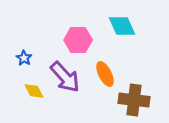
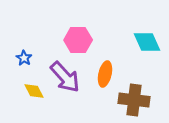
cyan diamond: moved 25 px right, 16 px down
orange ellipse: rotated 40 degrees clockwise
